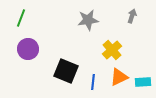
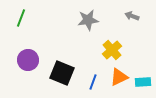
gray arrow: rotated 88 degrees counterclockwise
purple circle: moved 11 px down
black square: moved 4 px left, 2 px down
blue line: rotated 14 degrees clockwise
